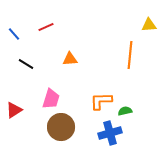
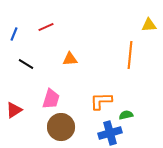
blue line: rotated 64 degrees clockwise
green semicircle: moved 1 px right, 4 px down
